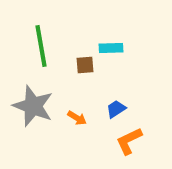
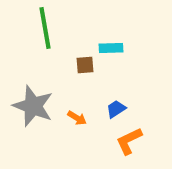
green line: moved 4 px right, 18 px up
